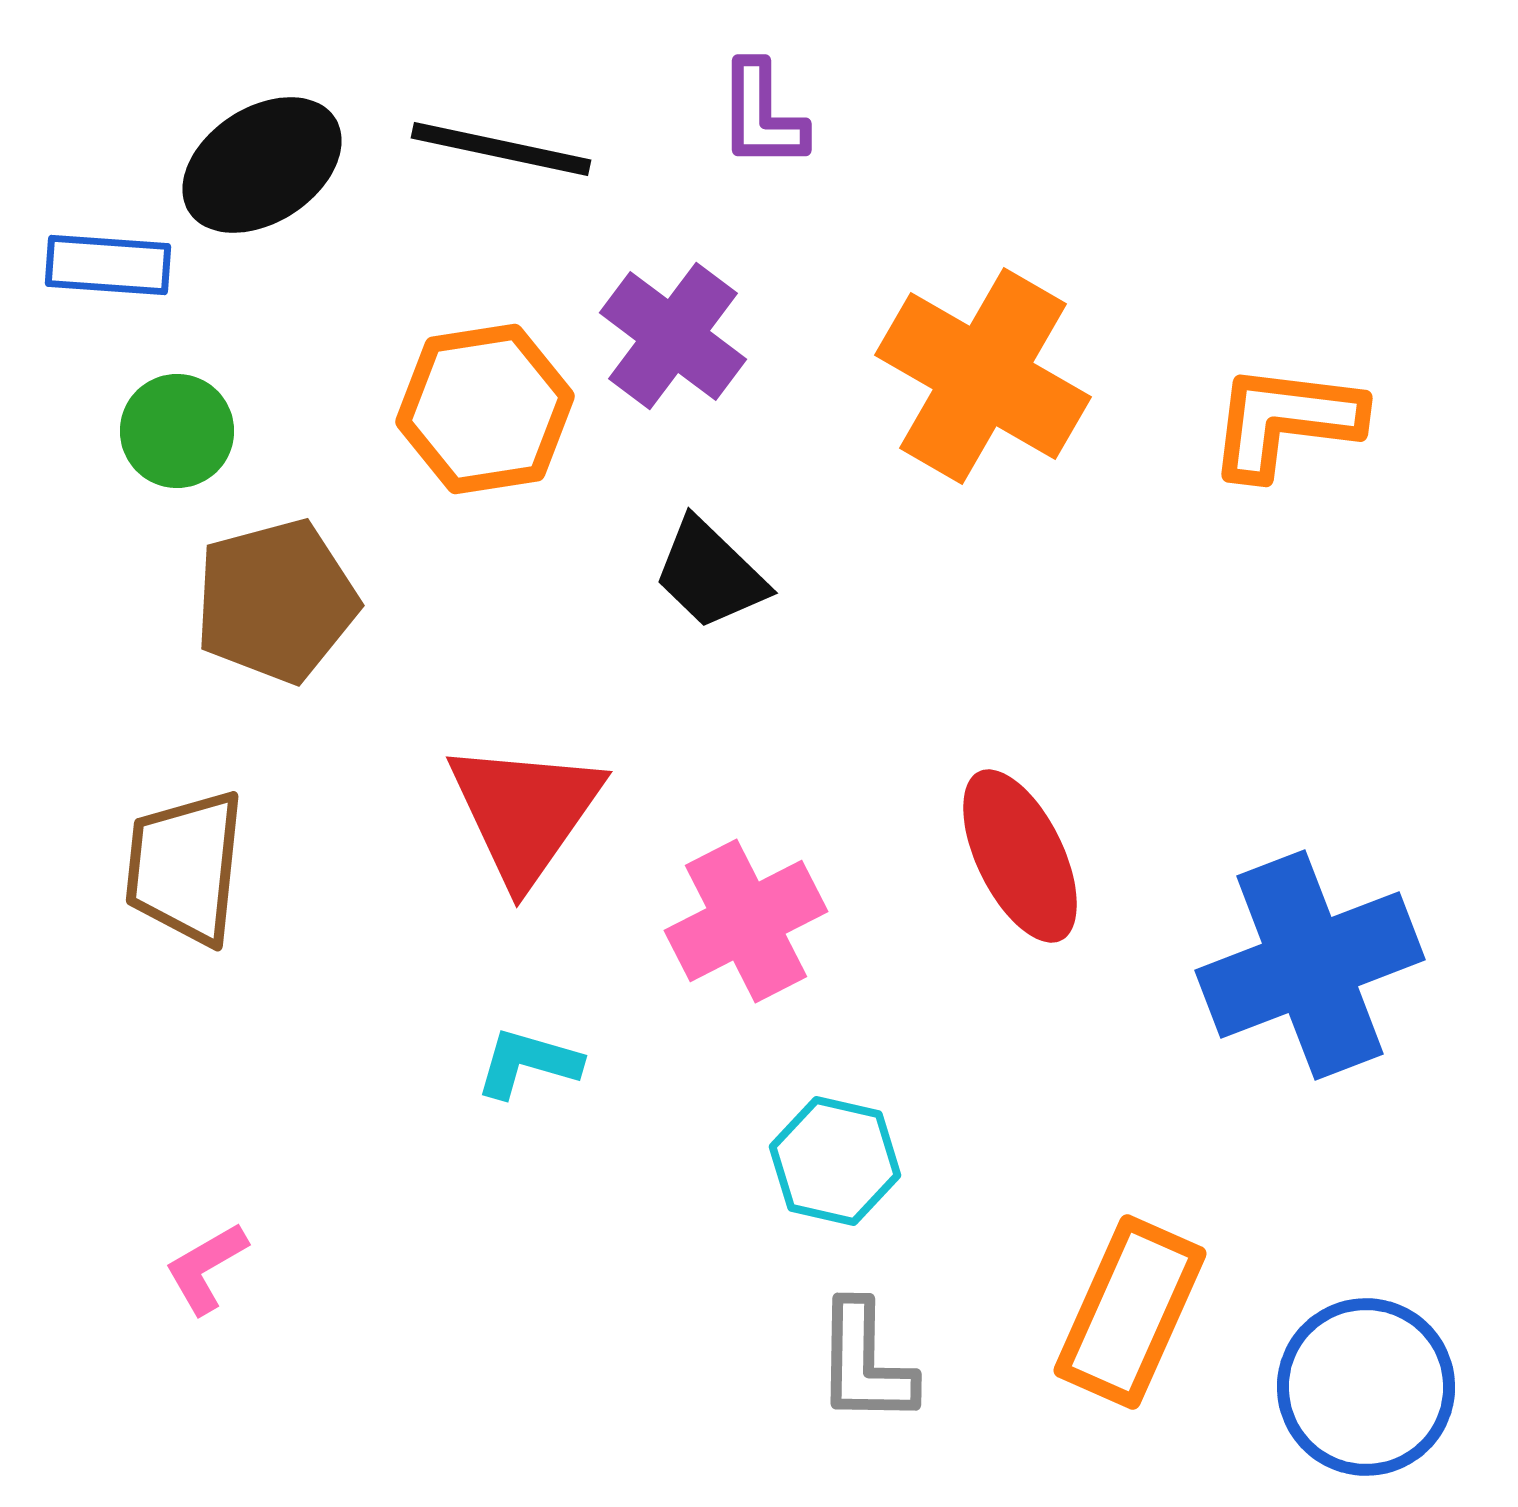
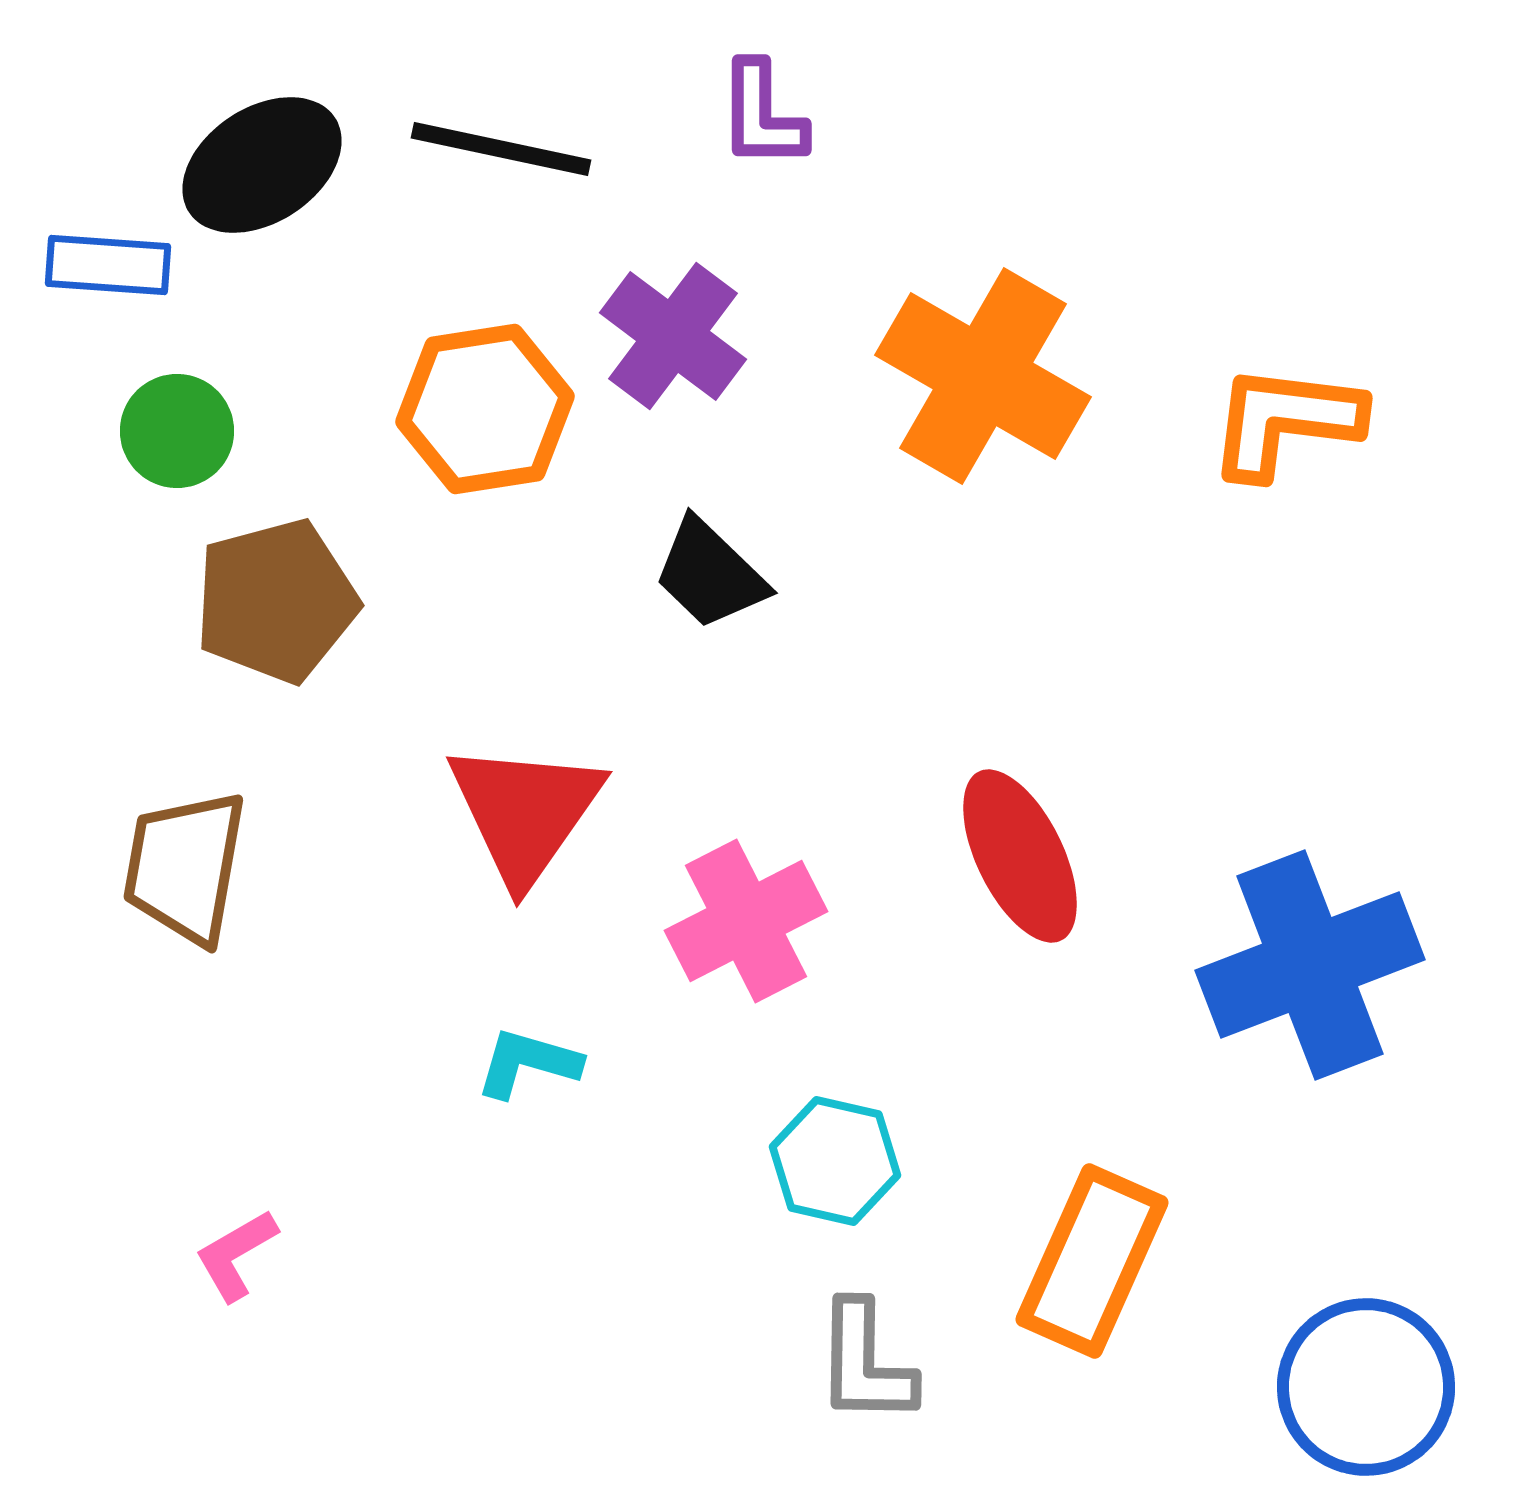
brown trapezoid: rotated 4 degrees clockwise
pink L-shape: moved 30 px right, 13 px up
orange rectangle: moved 38 px left, 51 px up
